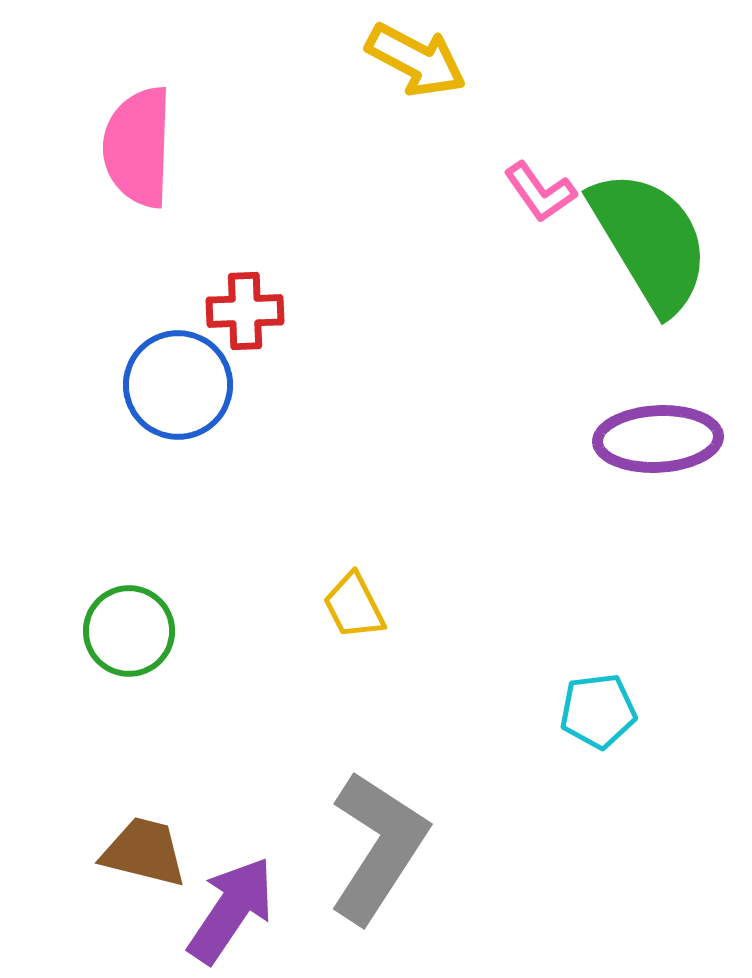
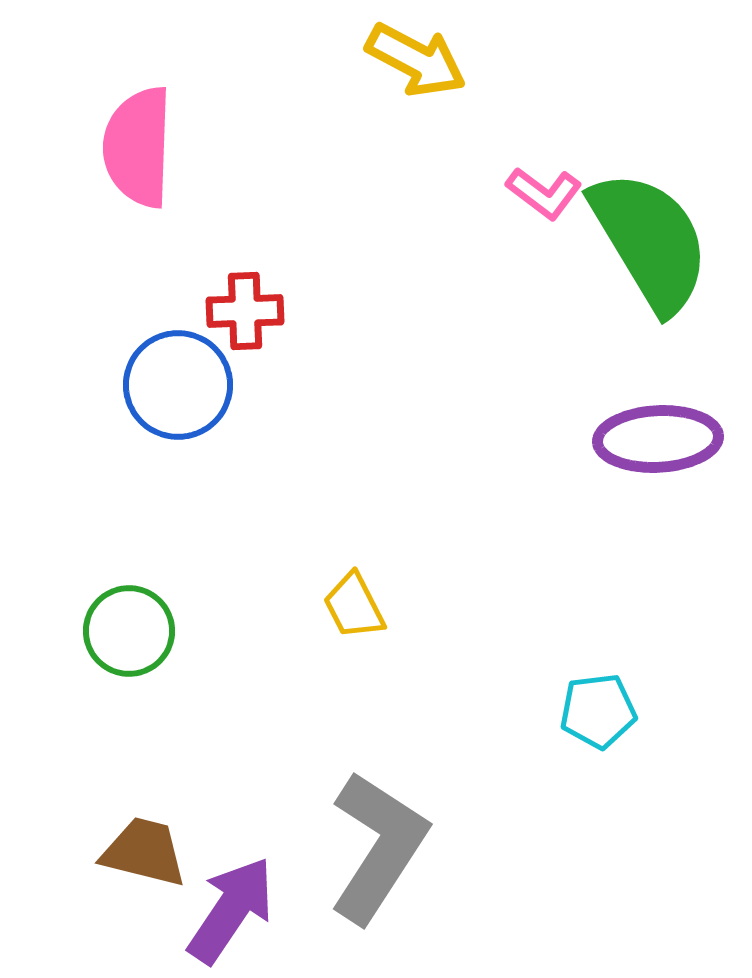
pink L-shape: moved 4 px right, 1 px down; rotated 18 degrees counterclockwise
